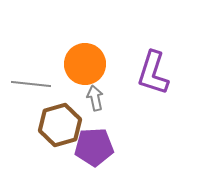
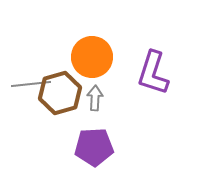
orange circle: moved 7 px right, 7 px up
gray line: rotated 12 degrees counterclockwise
gray arrow: rotated 15 degrees clockwise
brown hexagon: moved 32 px up
